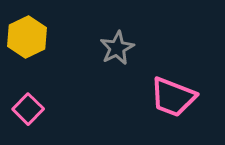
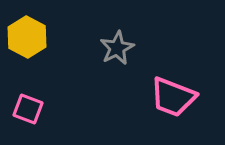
yellow hexagon: rotated 6 degrees counterclockwise
pink square: rotated 24 degrees counterclockwise
